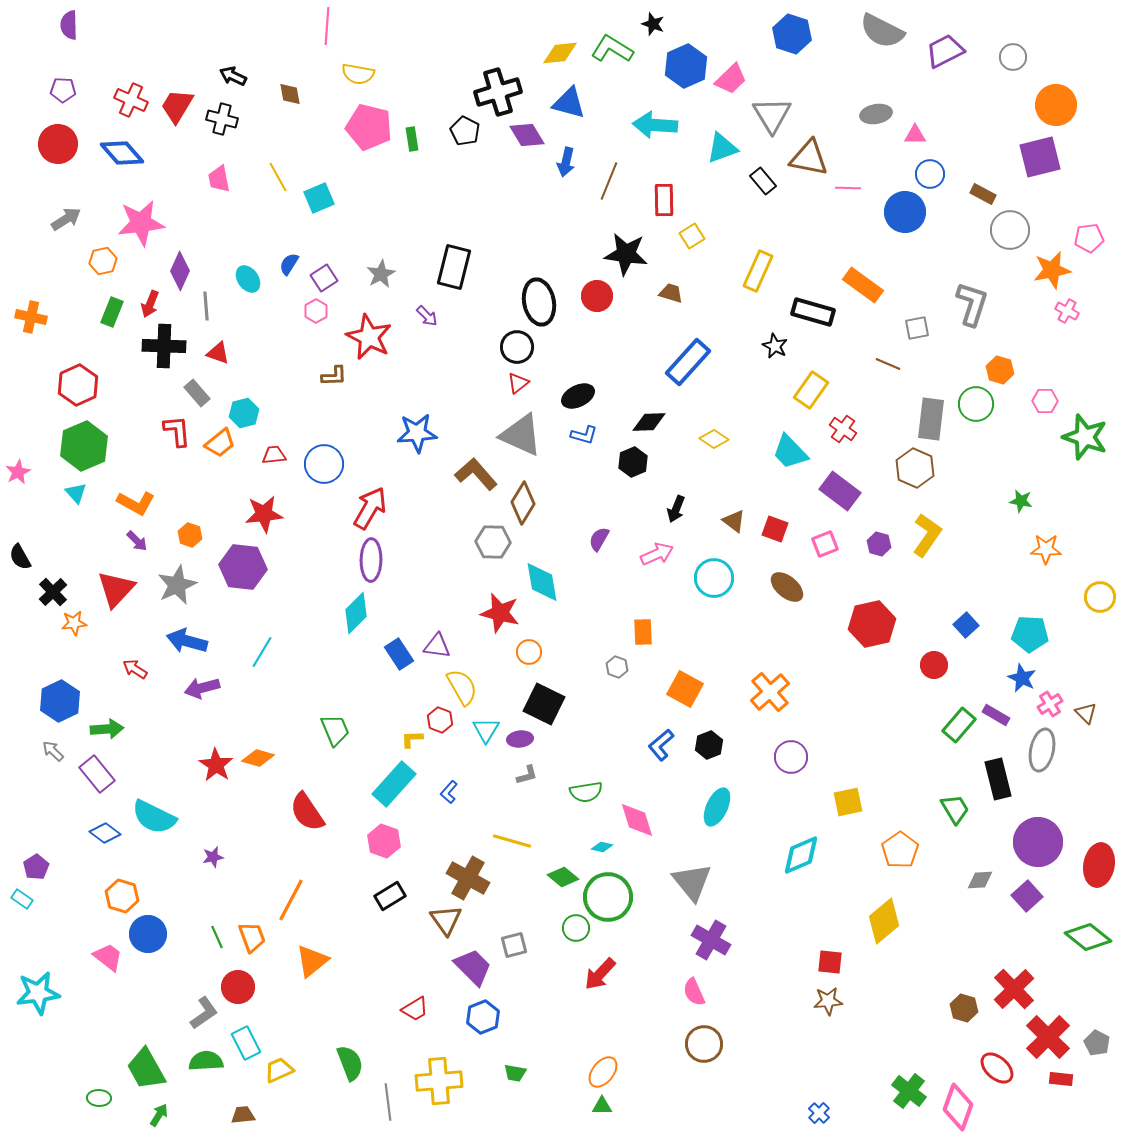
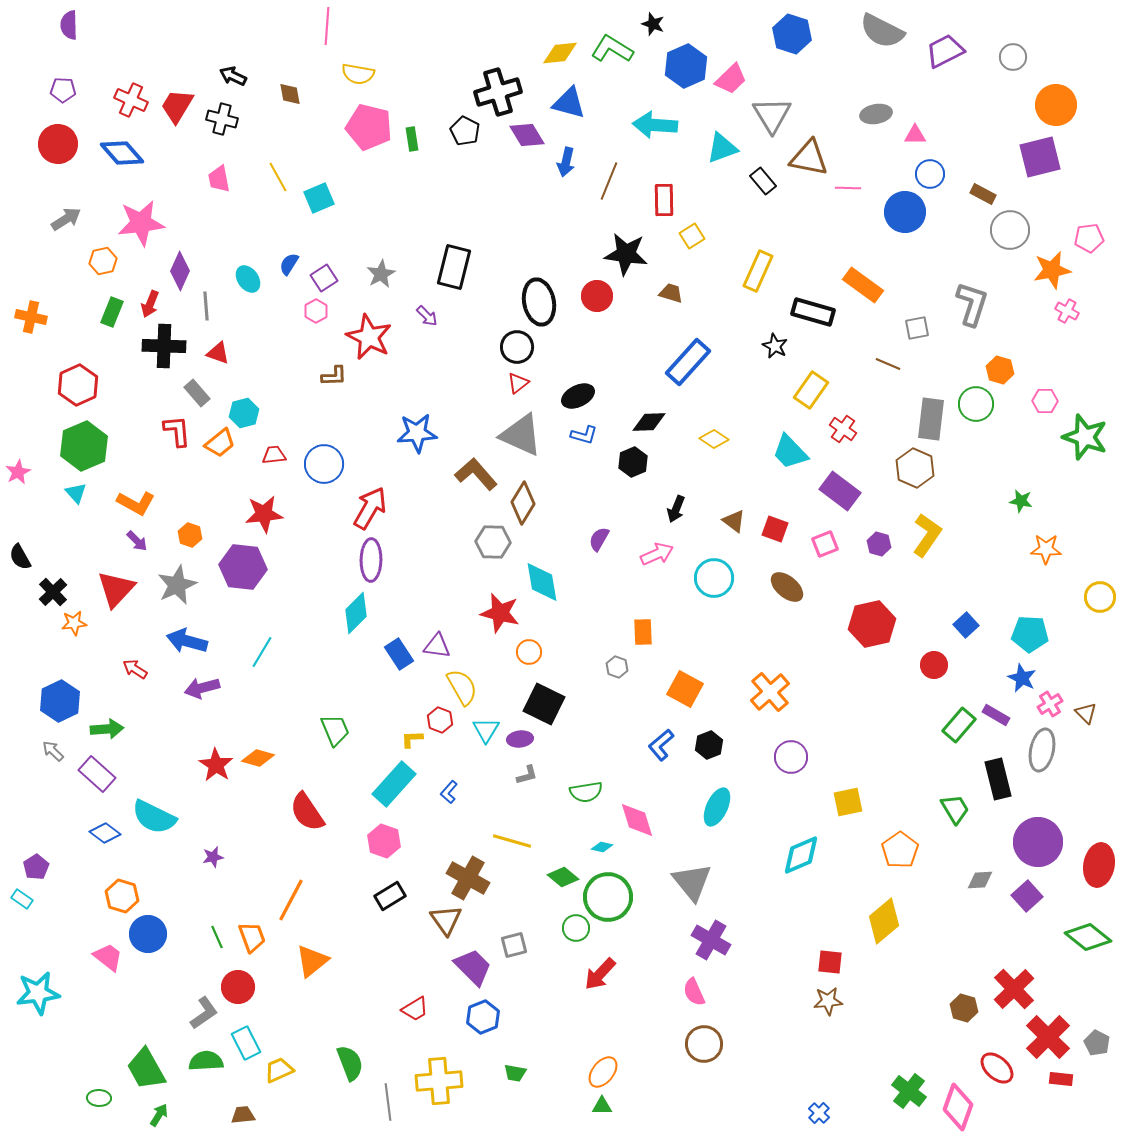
purple rectangle at (97, 774): rotated 9 degrees counterclockwise
